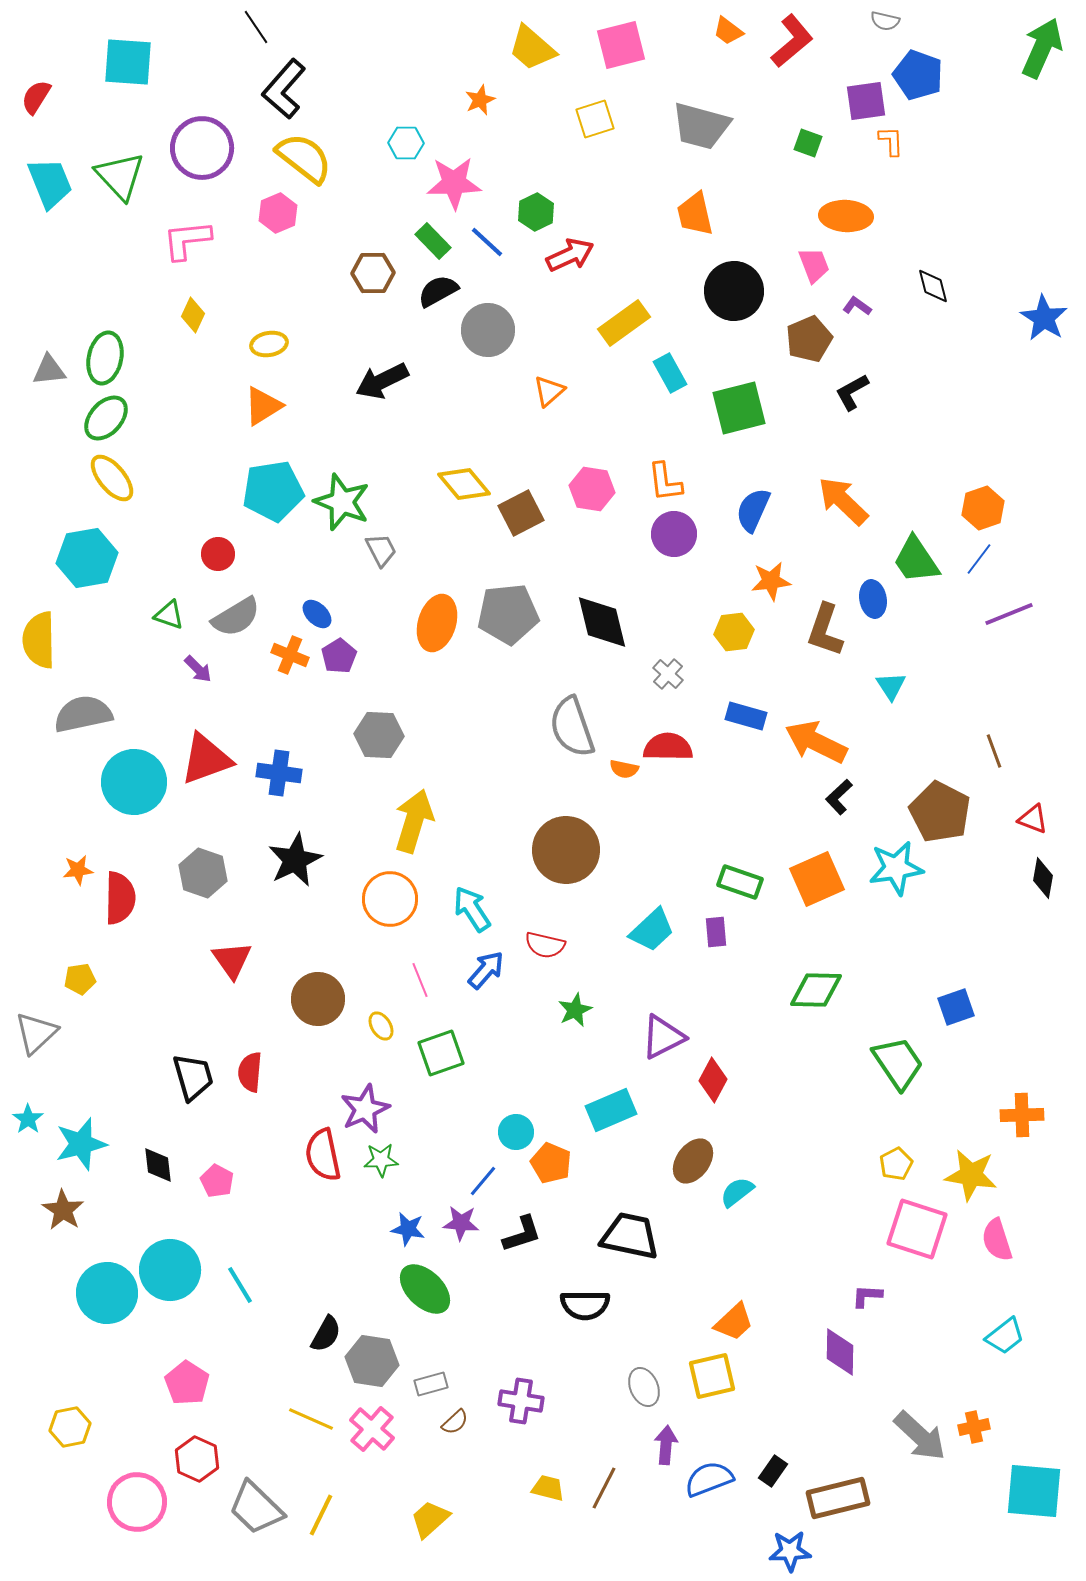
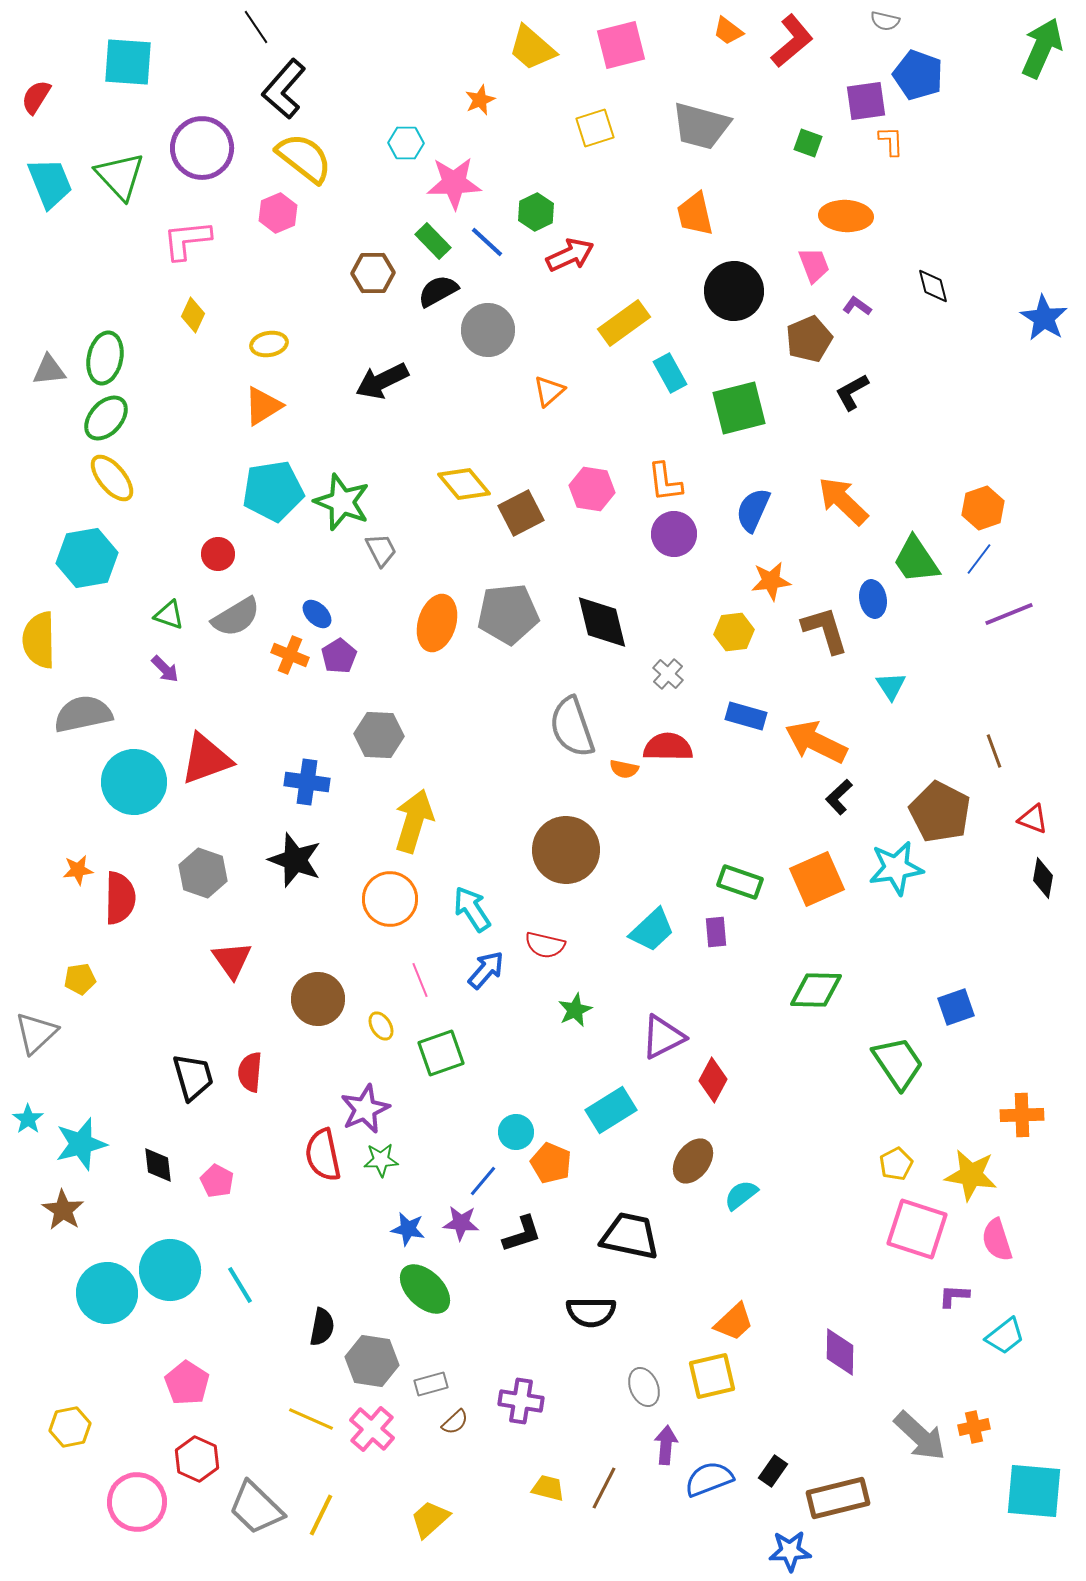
yellow square at (595, 119): moved 9 px down
brown L-shape at (825, 630): rotated 144 degrees clockwise
purple arrow at (198, 669): moved 33 px left
blue cross at (279, 773): moved 28 px right, 9 px down
black star at (295, 860): rotated 26 degrees counterclockwise
cyan rectangle at (611, 1110): rotated 9 degrees counterclockwise
cyan semicircle at (737, 1192): moved 4 px right, 3 px down
purple L-shape at (867, 1296): moved 87 px right
black semicircle at (585, 1305): moved 6 px right, 7 px down
black semicircle at (326, 1334): moved 4 px left, 7 px up; rotated 18 degrees counterclockwise
